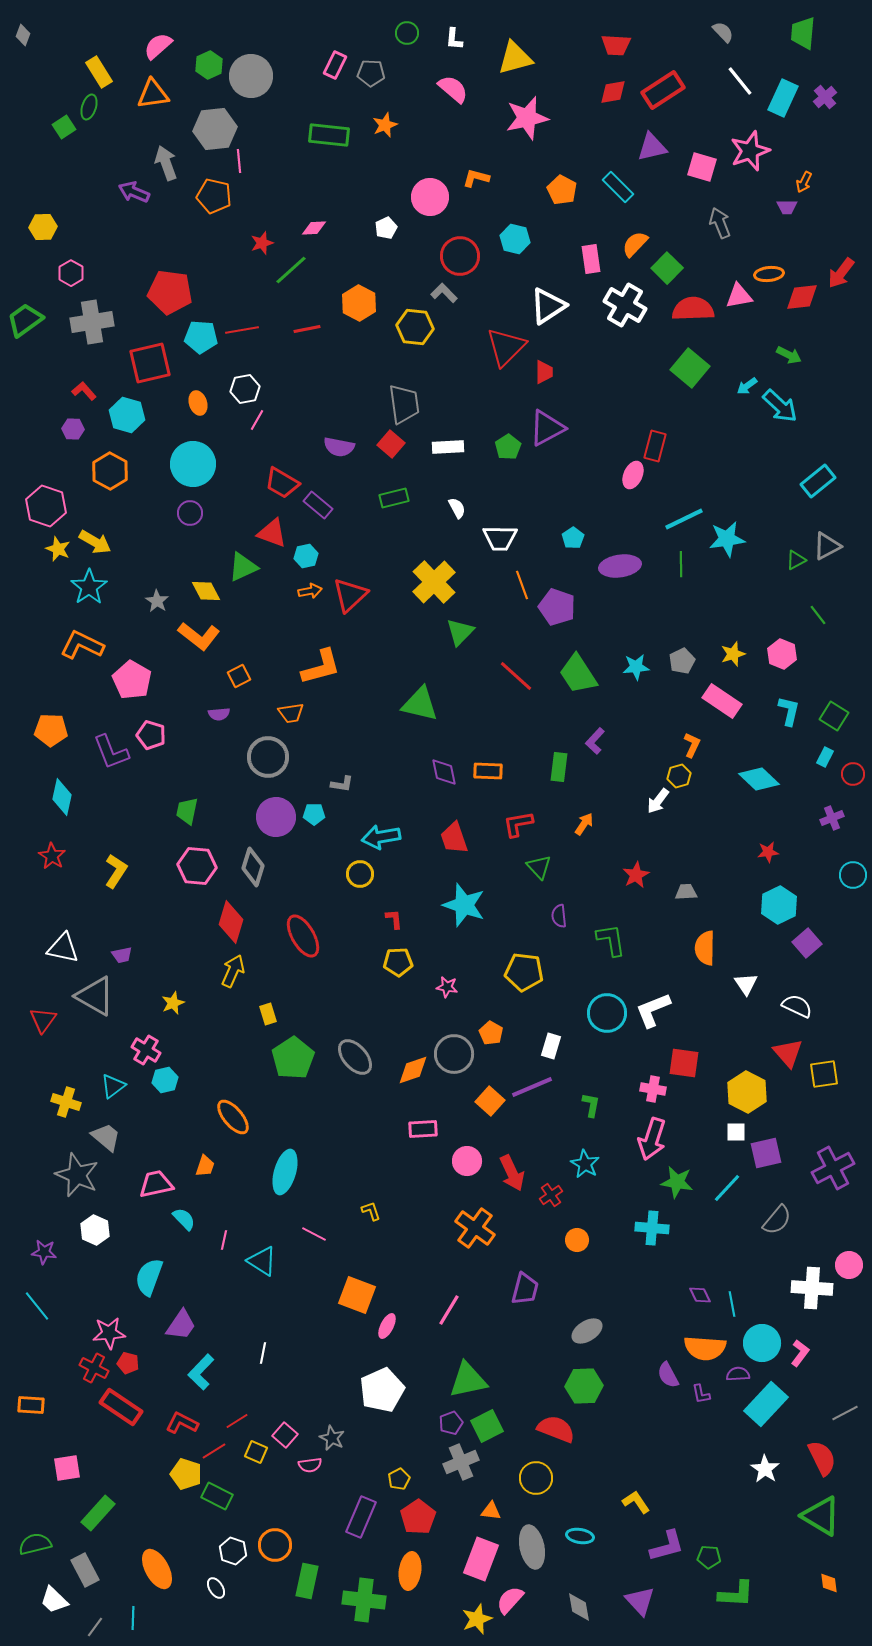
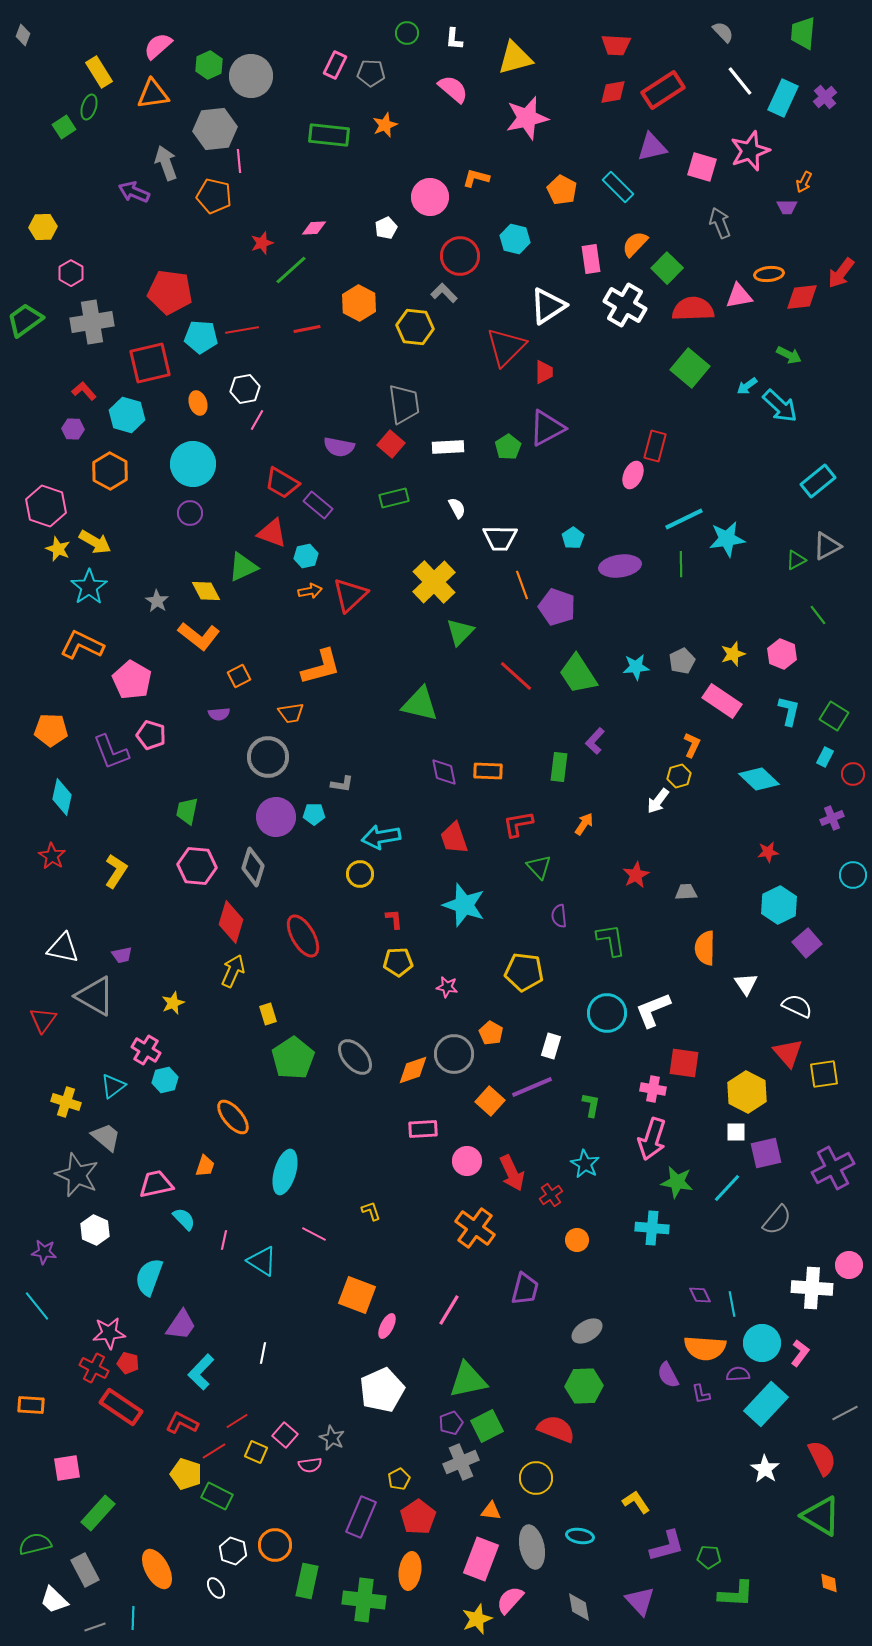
gray line at (95, 1627): rotated 35 degrees clockwise
